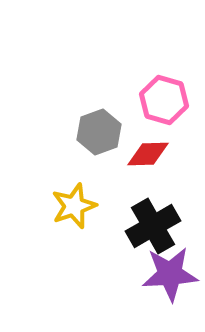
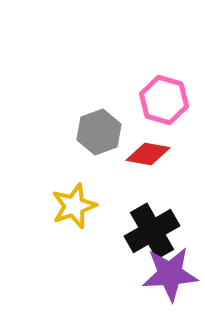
red diamond: rotated 12 degrees clockwise
black cross: moved 1 px left, 5 px down
